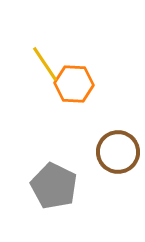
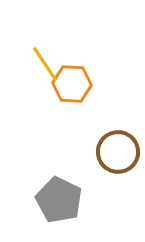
orange hexagon: moved 2 px left
gray pentagon: moved 5 px right, 14 px down
